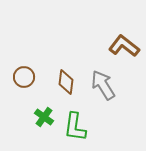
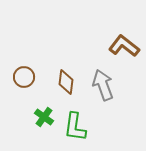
gray arrow: rotated 12 degrees clockwise
